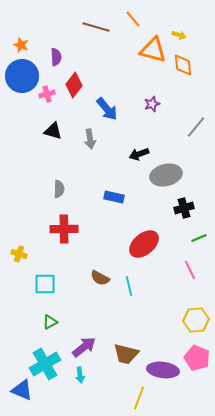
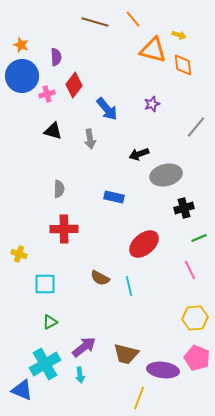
brown line: moved 1 px left, 5 px up
yellow hexagon: moved 1 px left, 2 px up
